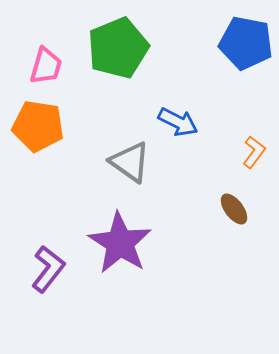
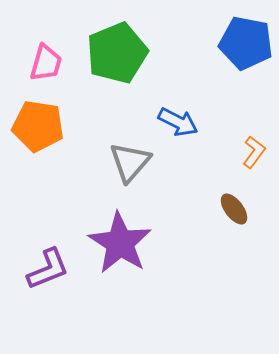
green pentagon: moved 1 px left, 5 px down
pink trapezoid: moved 3 px up
gray triangle: rotated 36 degrees clockwise
purple L-shape: rotated 30 degrees clockwise
